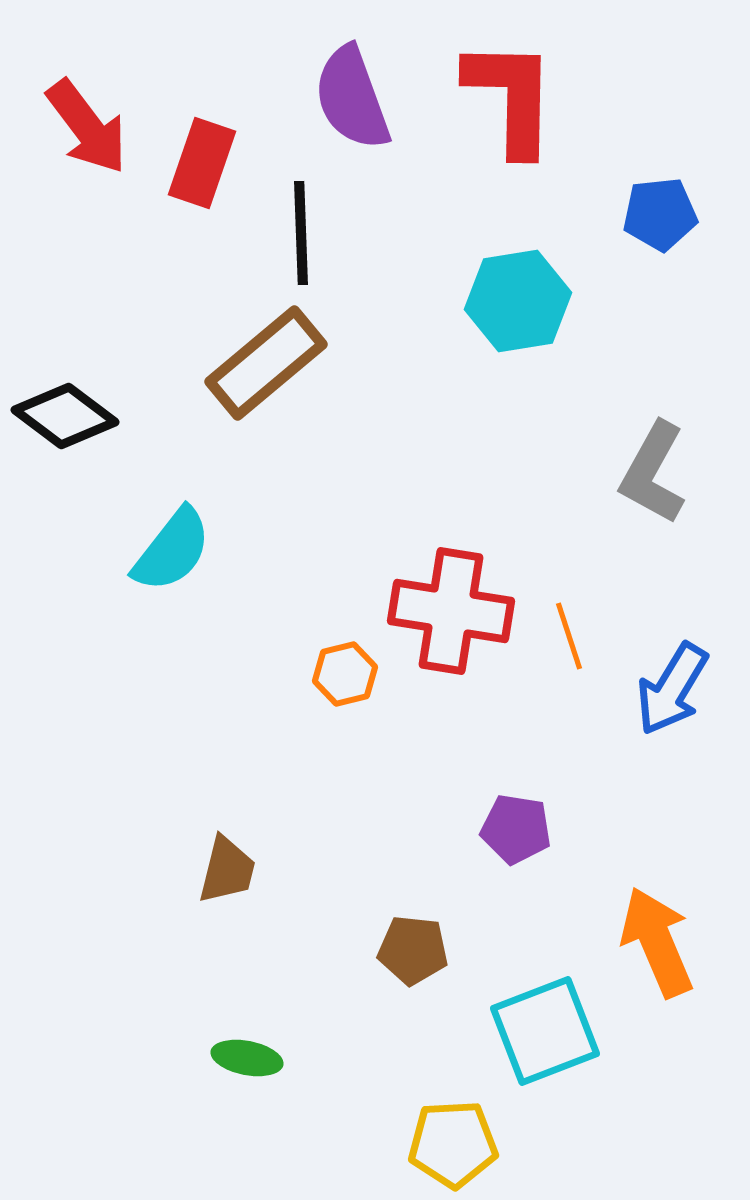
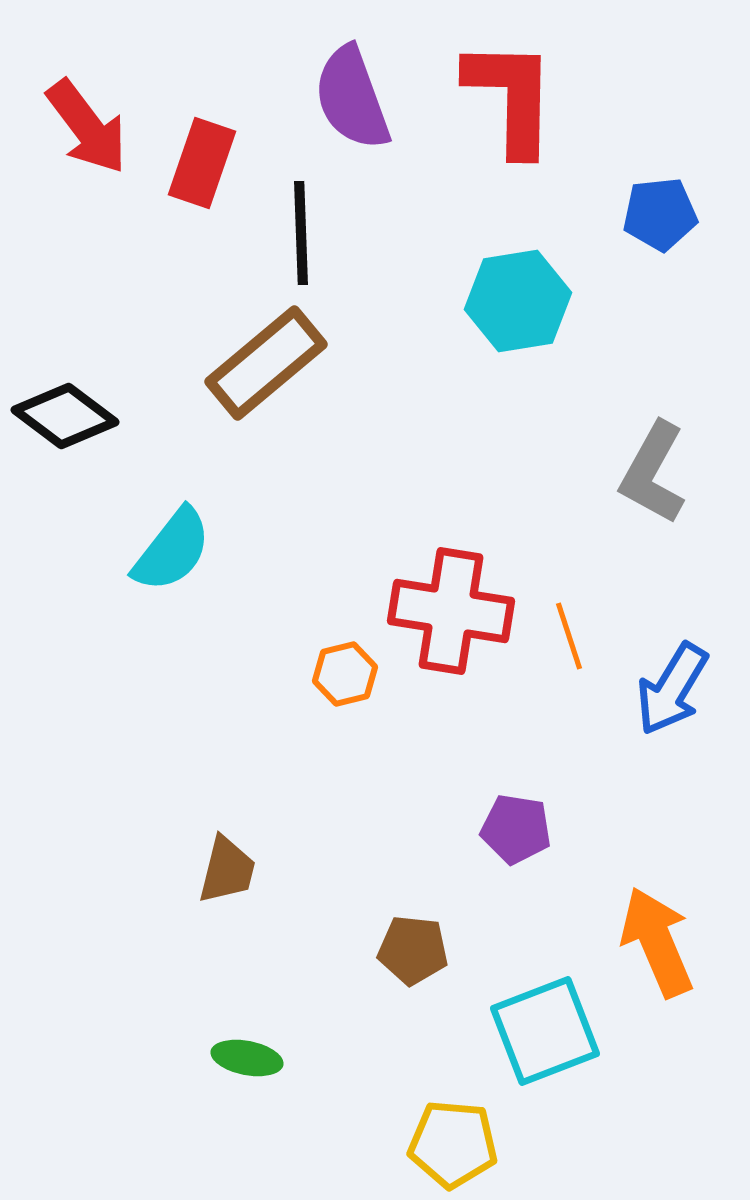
yellow pentagon: rotated 8 degrees clockwise
